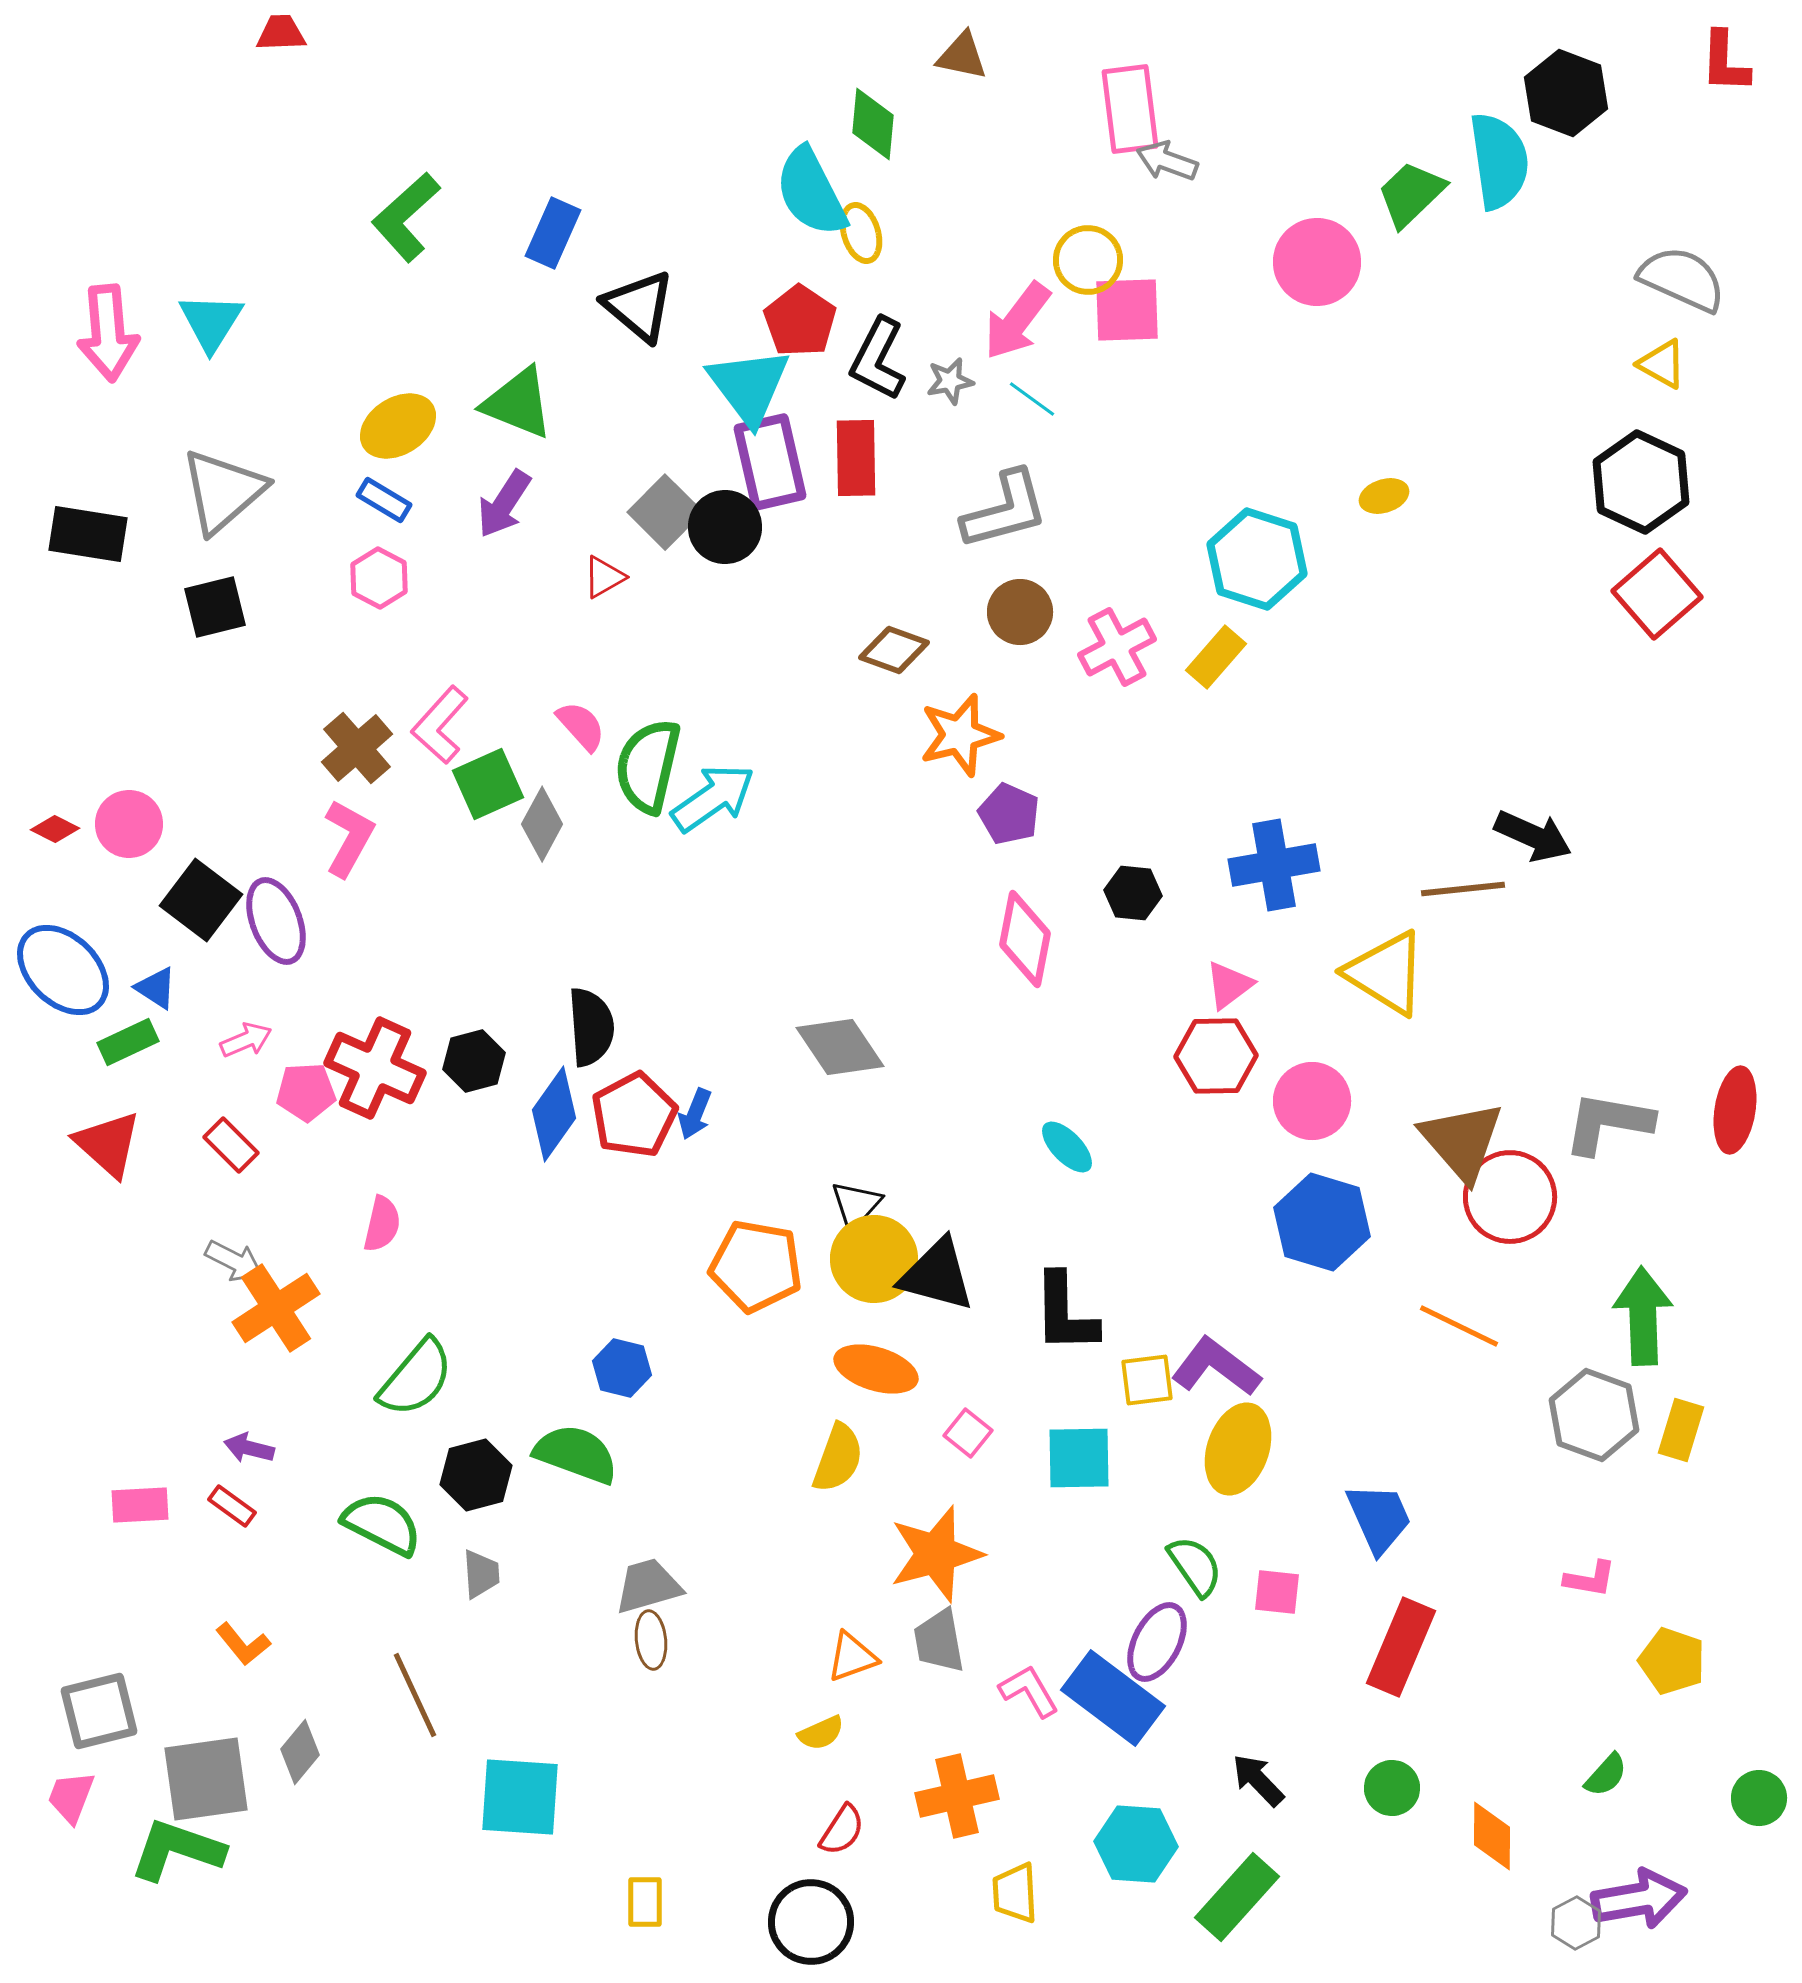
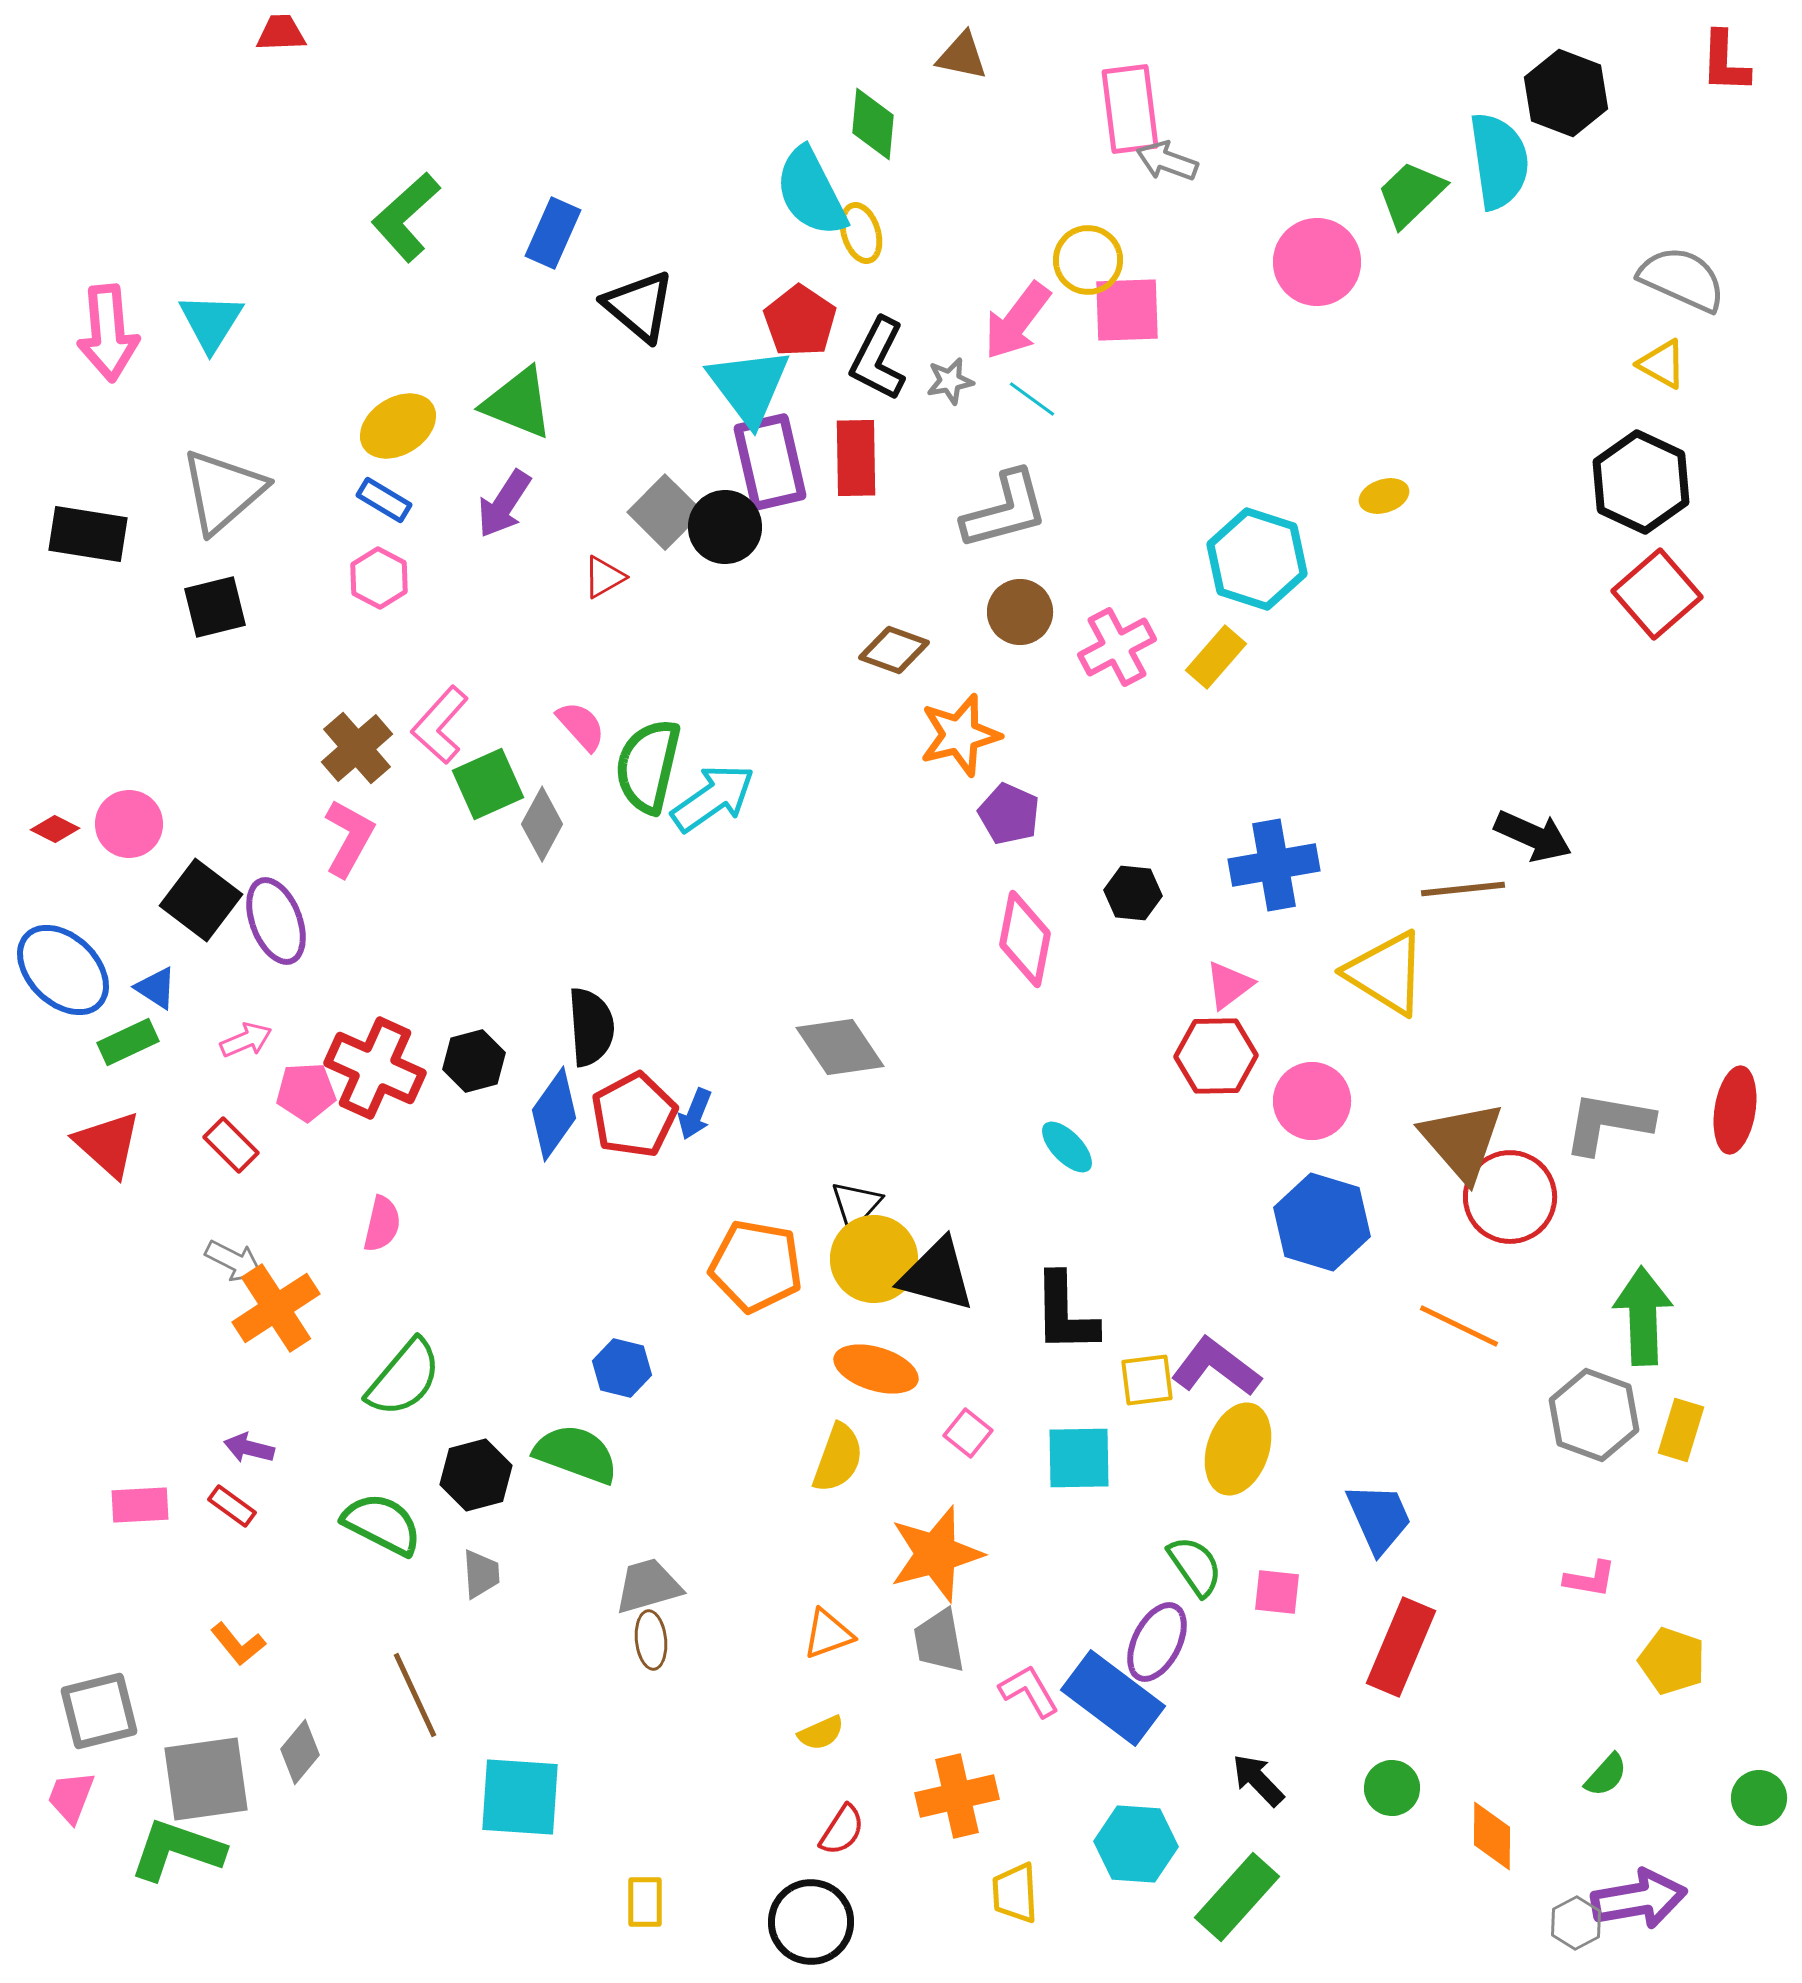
green semicircle at (416, 1378): moved 12 px left
orange L-shape at (243, 1644): moved 5 px left
orange triangle at (852, 1657): moved 24 px left, 23 px up
